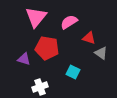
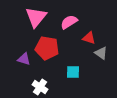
cyan square: rotated 24 degrees counterclockwise
white cross: rotated 35 degrees counterclockwise
